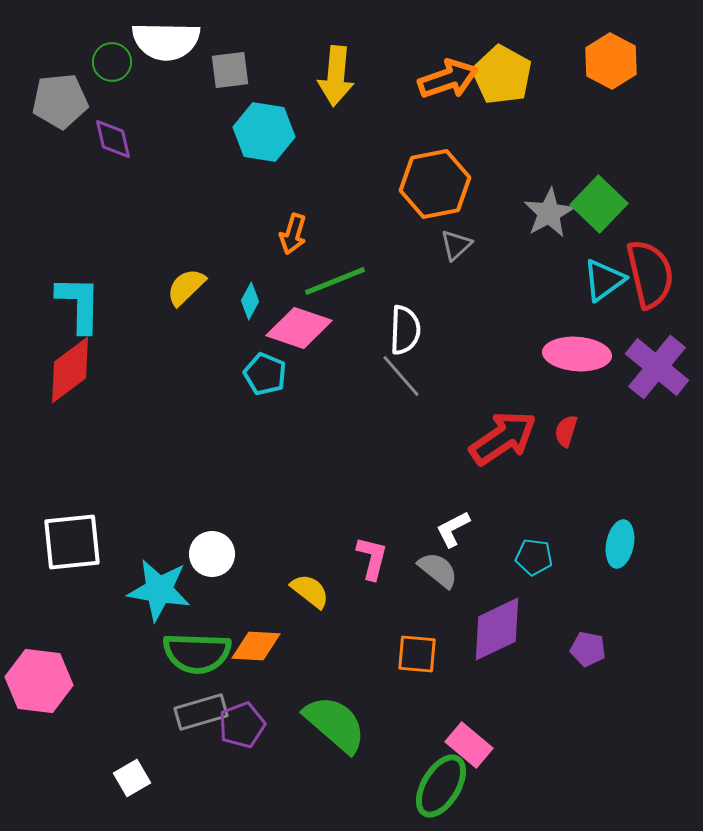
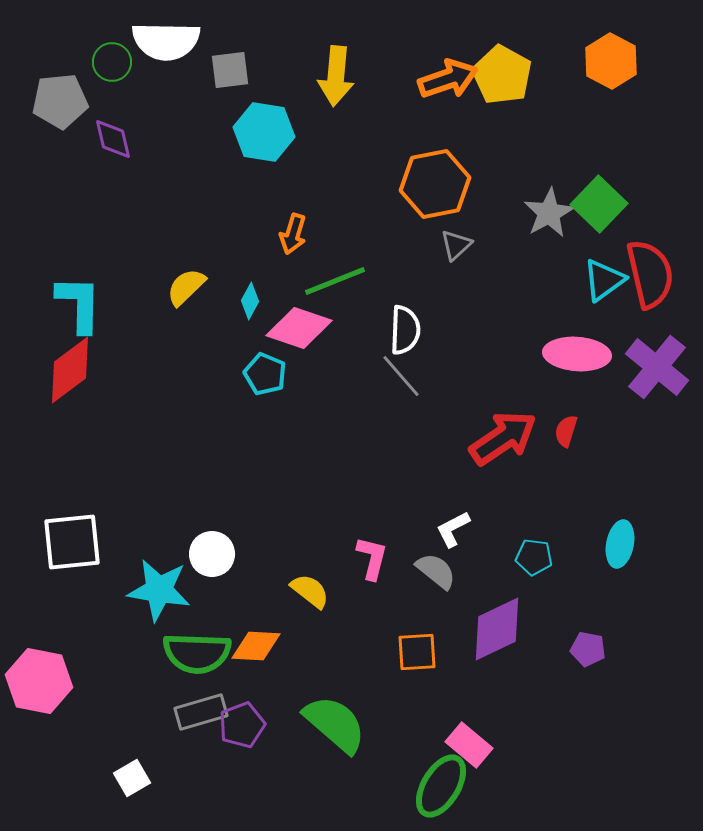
gray semicircle at (438, 570): moved 2 px left, 1 px down
orange square at (417, 654): moved 2 px up; rotated 9 degrees counterclockwise
pink hexagon at (39, 681): rotated 4 degrees clockwise
